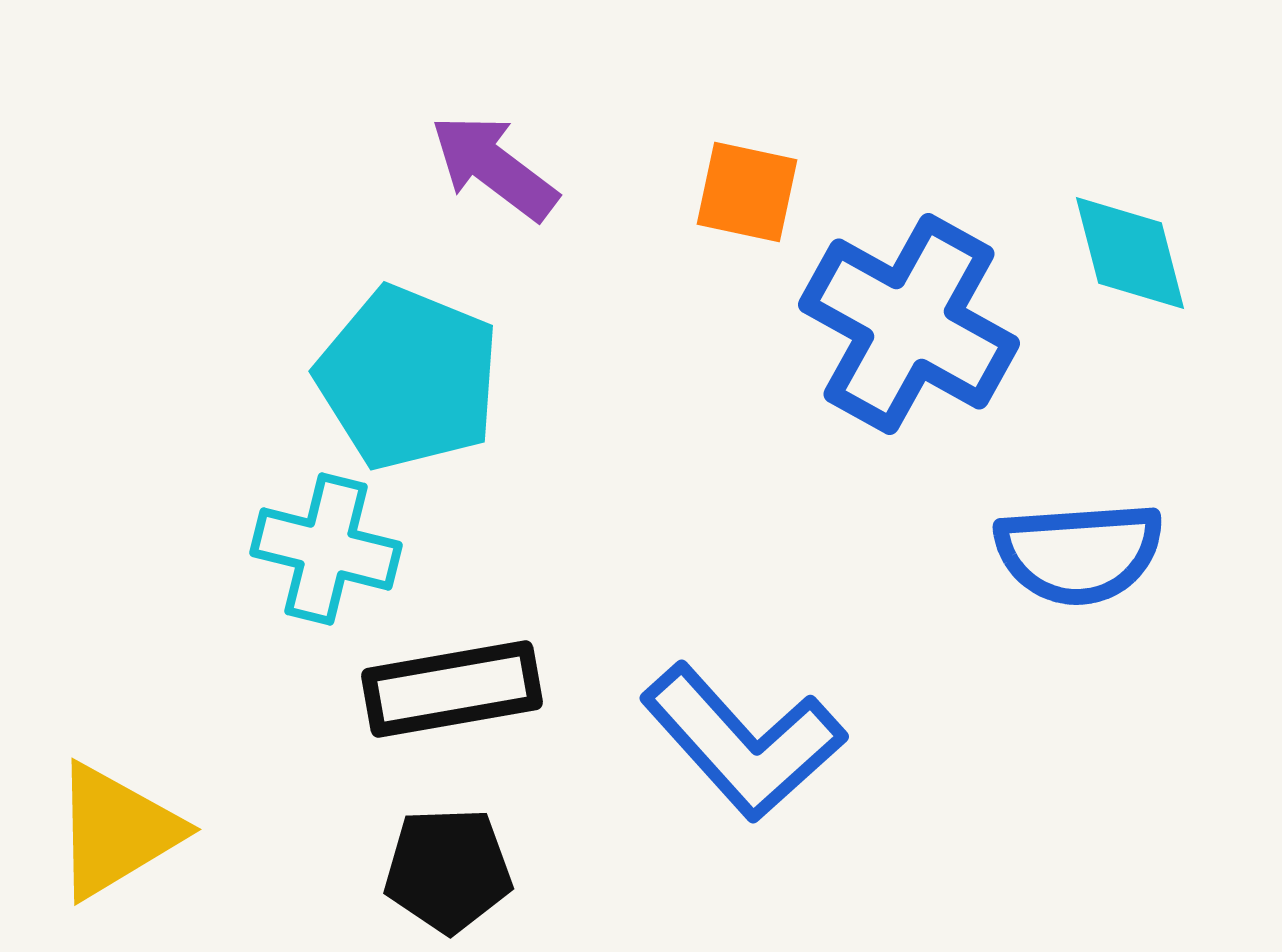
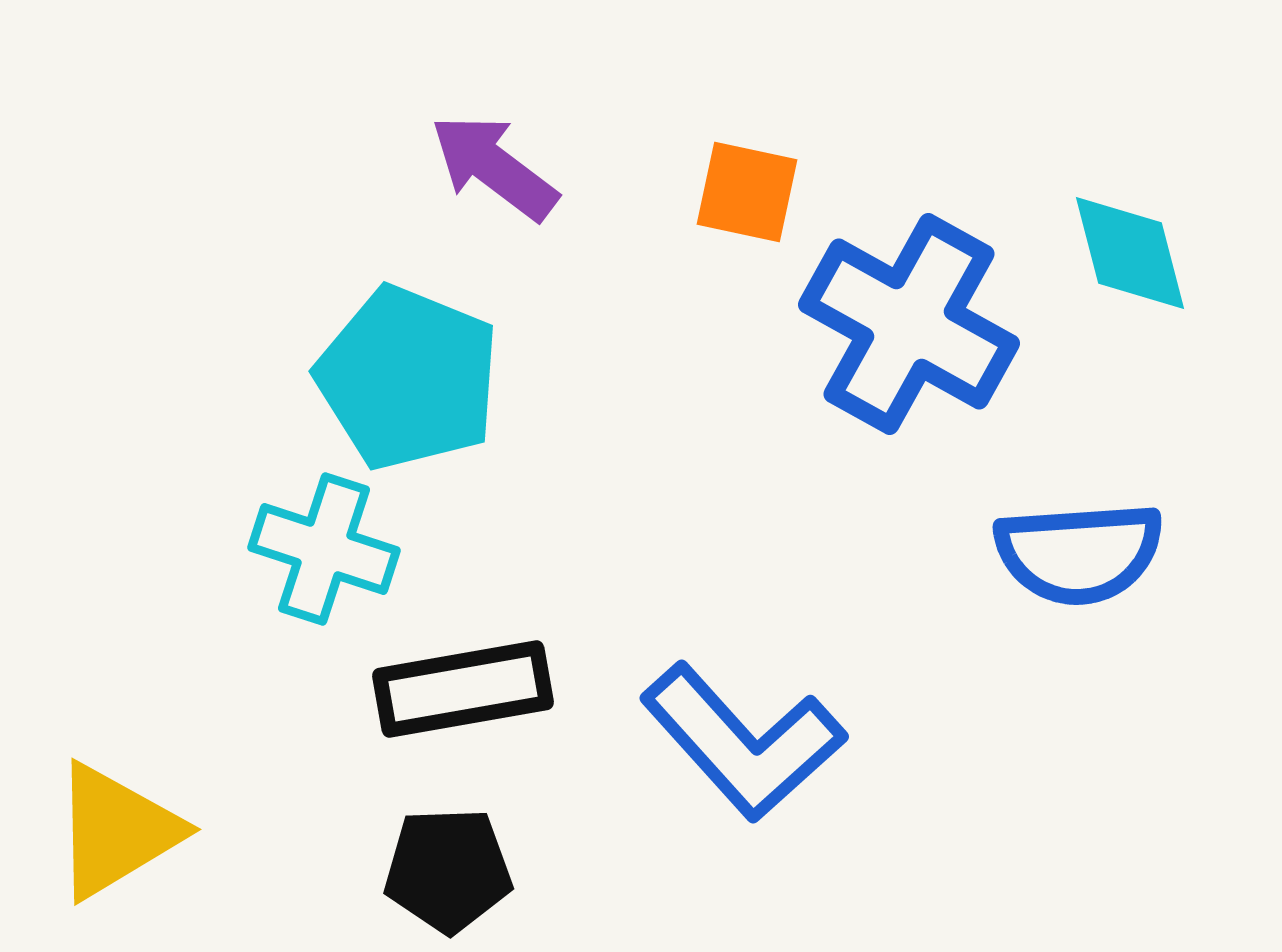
cyan cross: moved 2 px left; rotated 4 degrees clockwise
black rectangle: moved 11 px right
